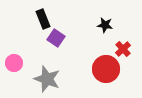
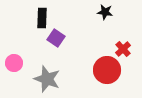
black rectangle: moved 1 px left, 1 px up; rotated 24 degrees clockwise
black star: moved 13 px up
red circle: moved 1 px right, 1 px down
